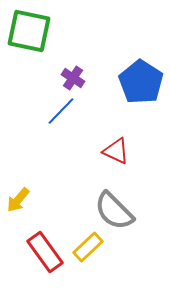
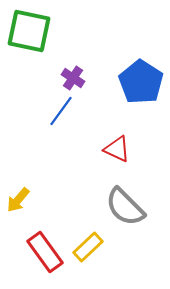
blue line: rotated 8 degrees counterclockwise
red triangle: moved 1 px right, 2 px up
gray semicircle: moved 11 px right, 4 px up
